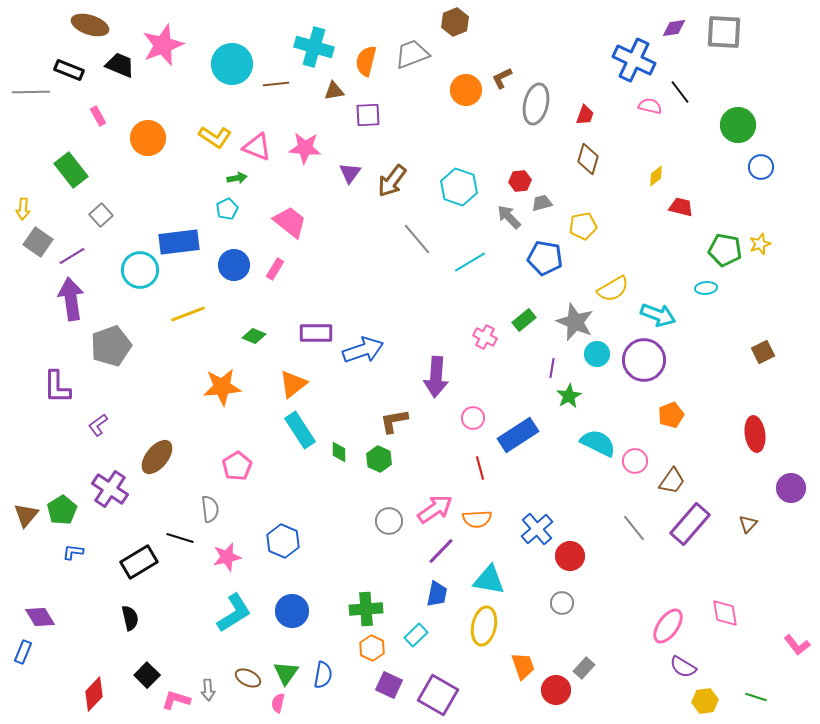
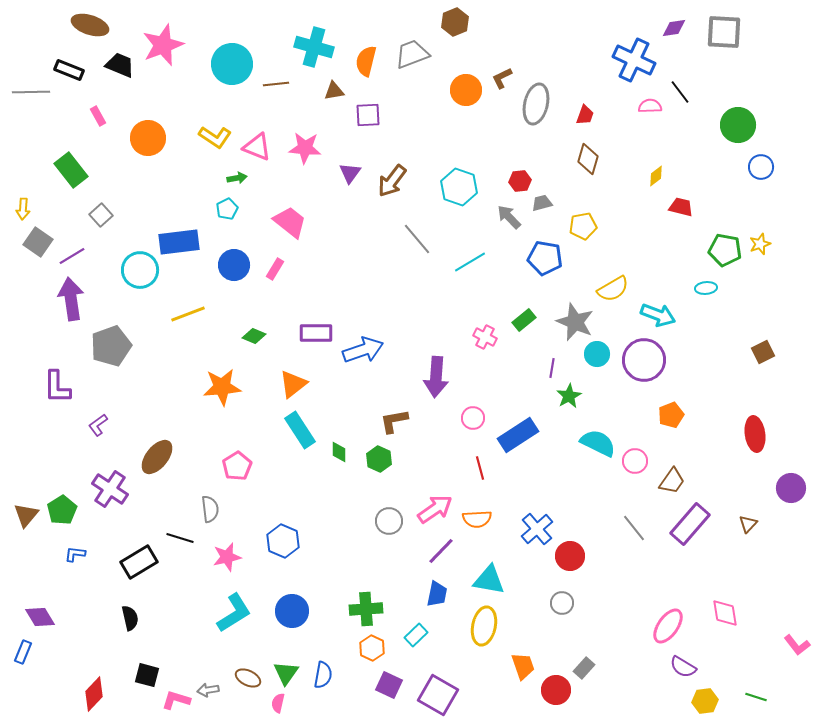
pink semicircle at (650, 106): rotated 15 degrees counterclockwise
blue L-shape at (73, 552): moved 2 px right, 2 px down
black square at (147, 675): rotated 30 degrees counterclockwise
gray arrow at (208, 690): rotated 85 degrees clockwise
